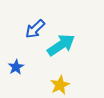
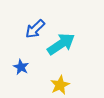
cyan arrow: moved 1 px up
blue star: moved 5 px right; rotated 14 degrees counterclockwise
